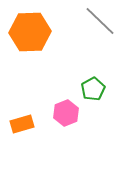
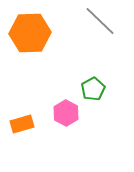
orange hexagon: moved 1 px down
pink hexagon: rotated 10 degrees counterclockwise
